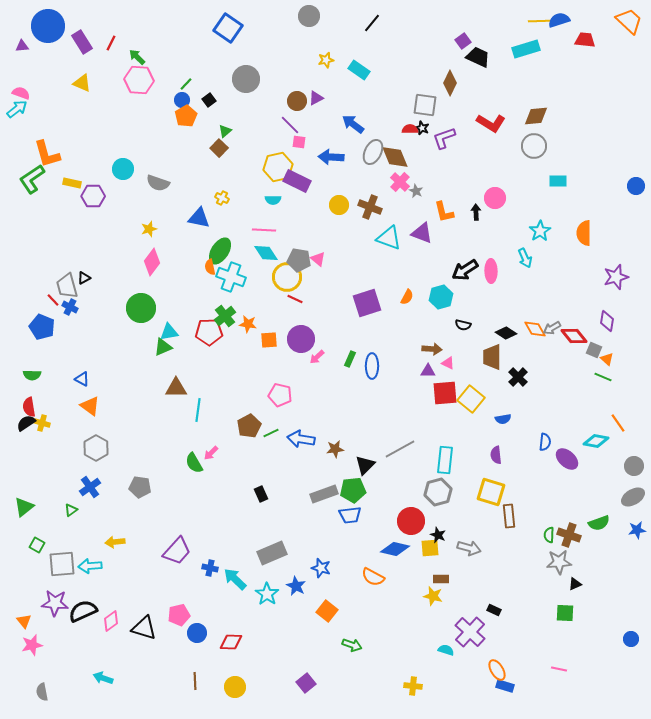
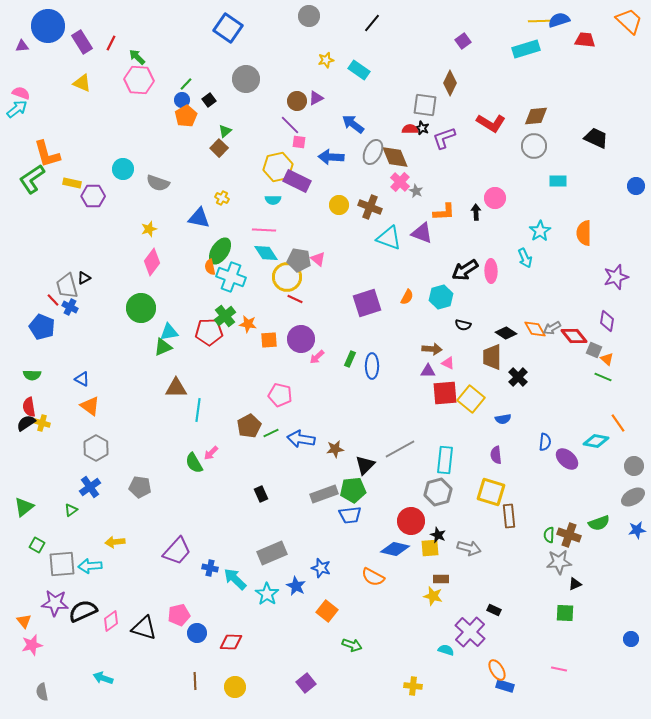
black trapezoid at (478, 57): moved 118 px right, 81 px down
orange L-shape at (444, 212): rotated 80 degrees counterclockwise
